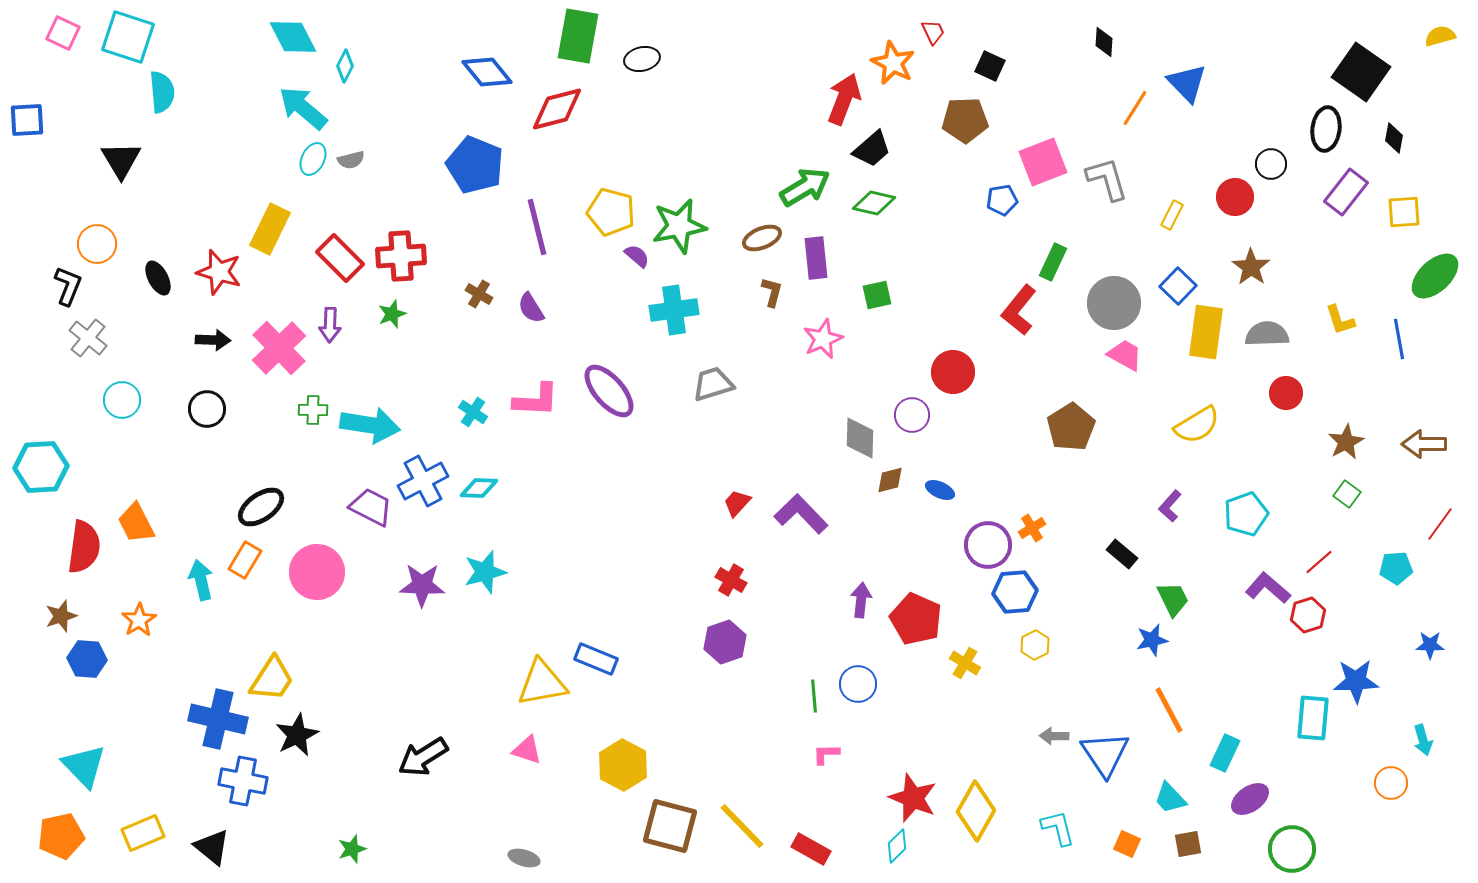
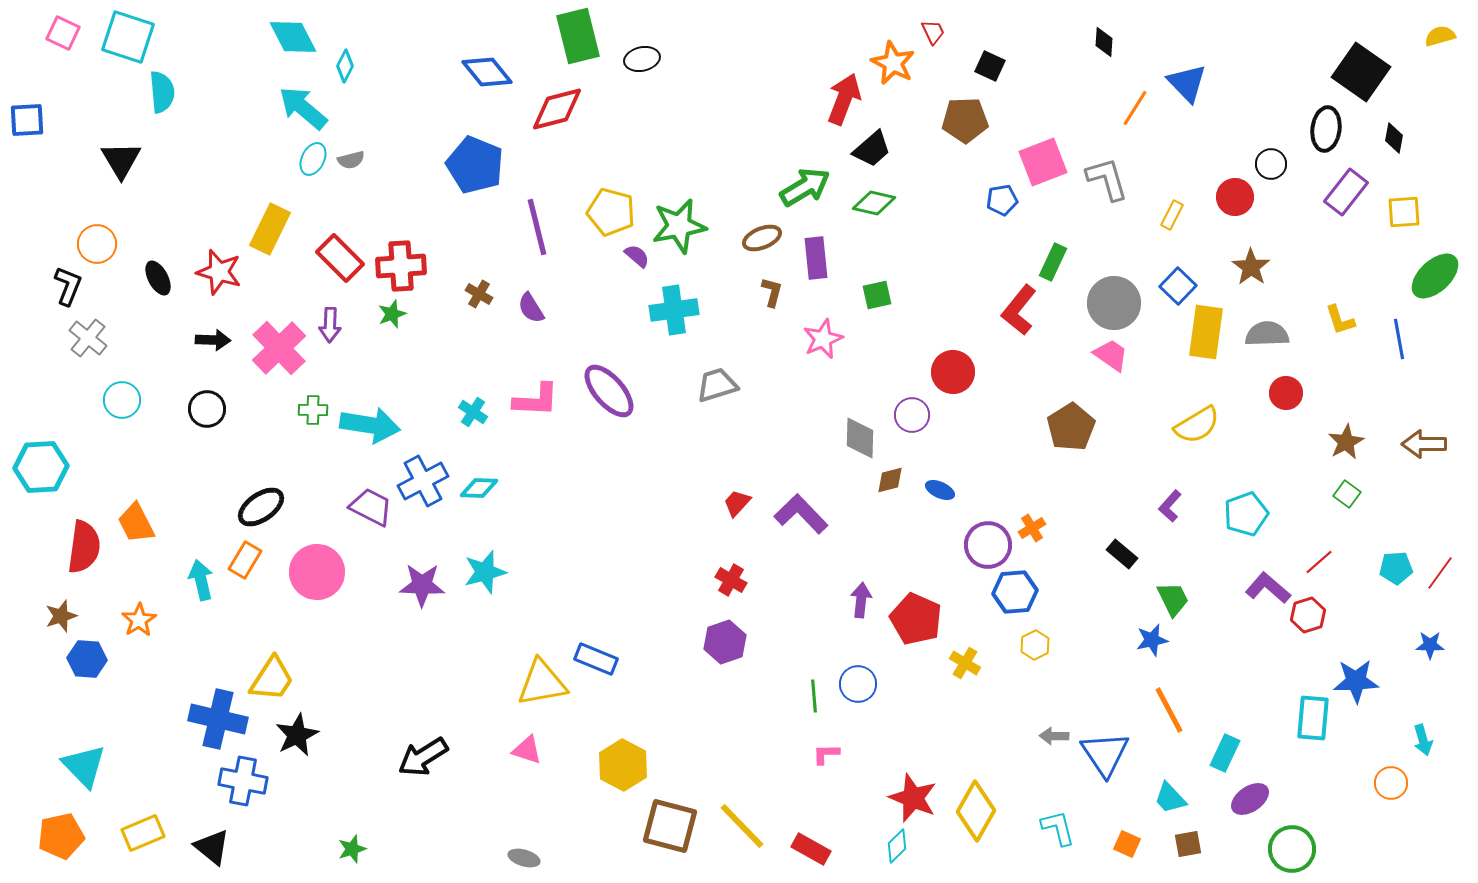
green rectangle at (578, 36): rotated 24 degrees counterclockwise
red cross at (401, 256): moved 10 px down
pink trapezoid at (1125, 355): moved 14 px left; rotated 6 degrees clockwise
gray trapezoid at (713, 384): moved 4 px right, 1 px down
red line at (1440, 524): moved 49 px down
